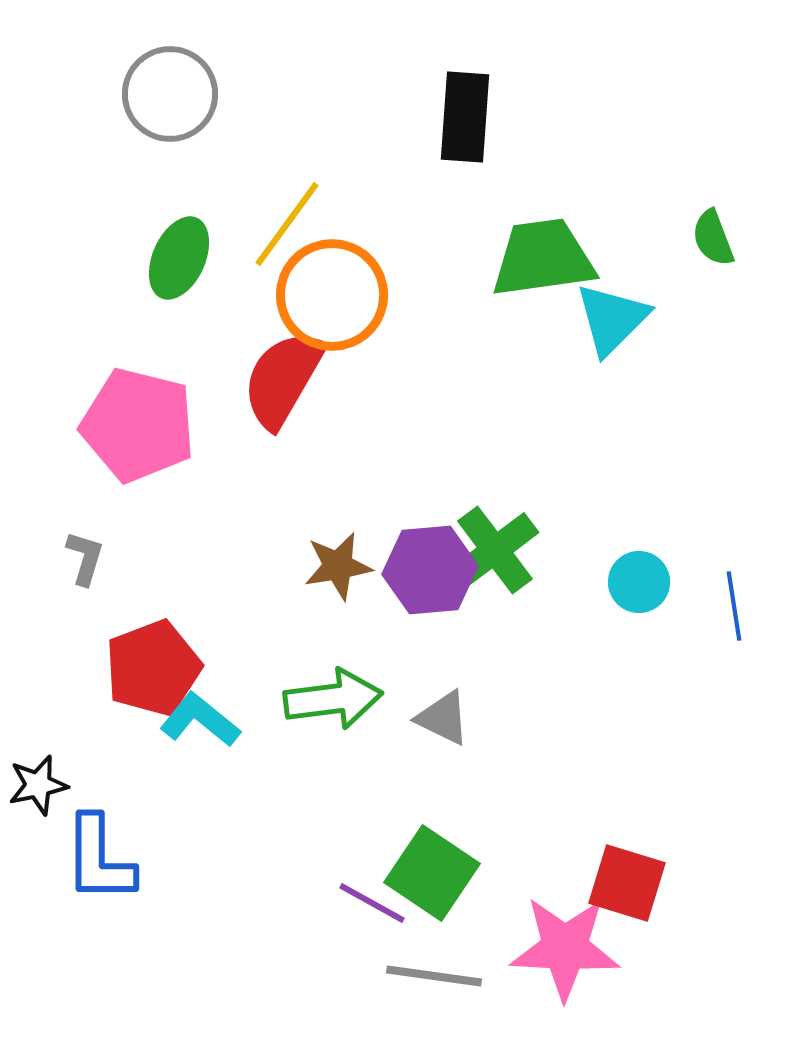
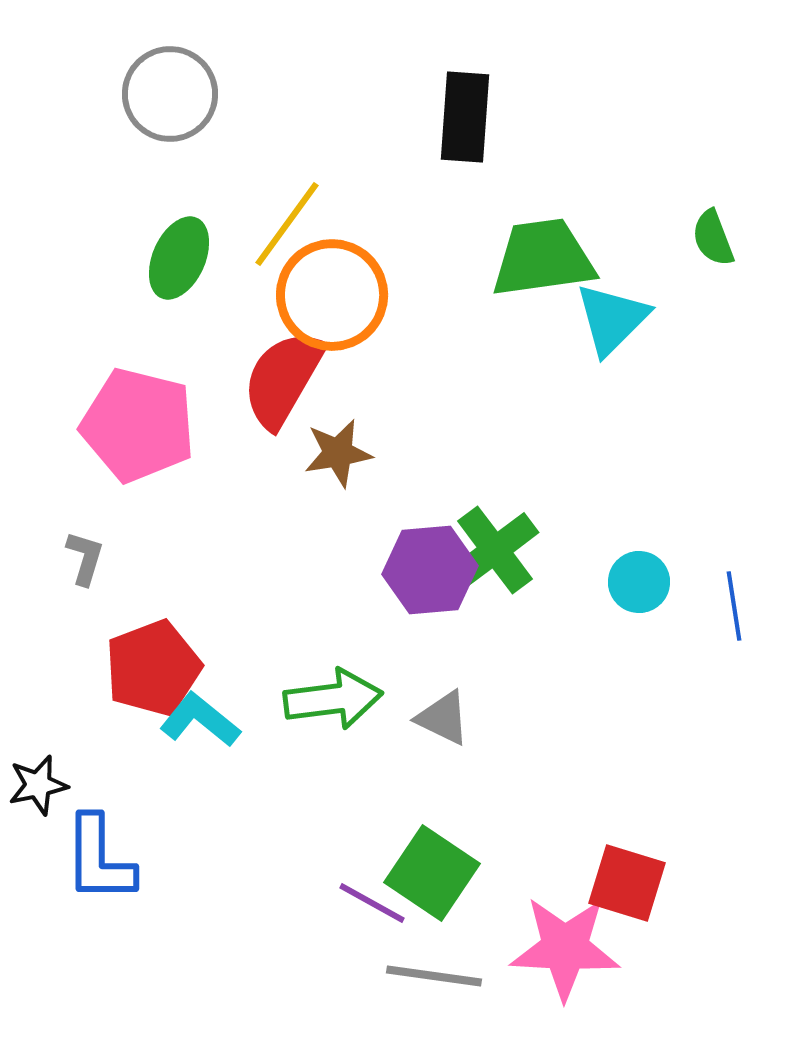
brown star: moved 113 px up
